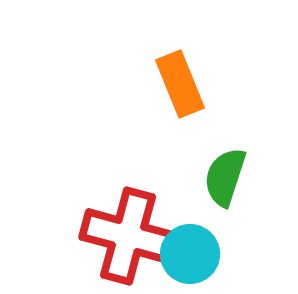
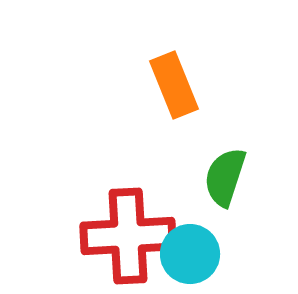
orange rectangle: moved 6 px left, 1 px down
red cross: rotated 18 degrees counterclockwise
